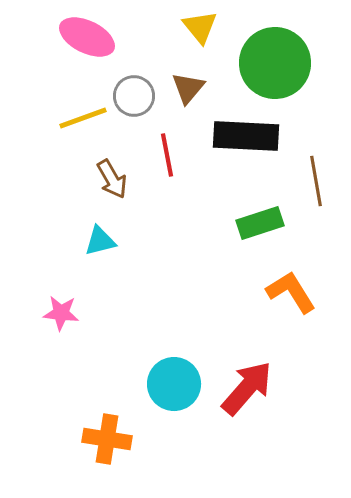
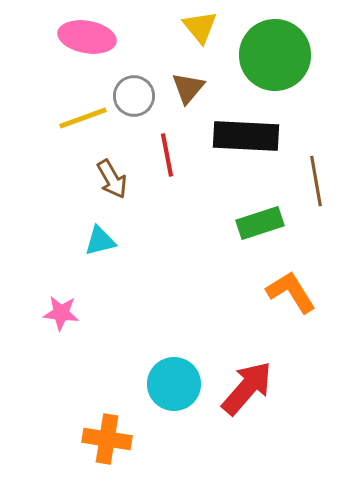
pink ellipse: rotated 16 degrees counterclockwise
green circle: moved 8 px up
